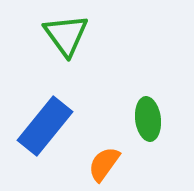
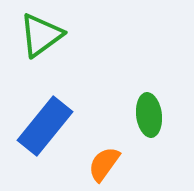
green triangle: moved 25 px left; rotated 30 degrees clockwise
green ellipse: moved 1 px right, 4 px up
